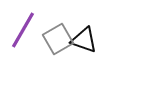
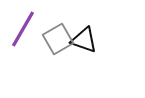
purple line: moved 1 px up
